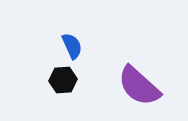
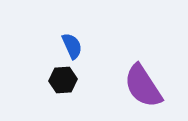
purple semicircle: moved 4 px right; rotated 15 degrees clockwise
